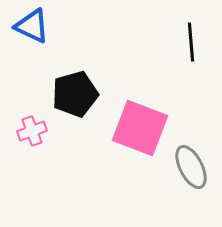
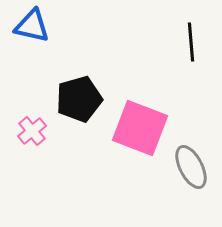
blue triangle: rotated 12 degrees counterclockwise
black pentagon: moved 4 px right, 5 px down
pink cross: rotated 20 degrees counterclockwise
